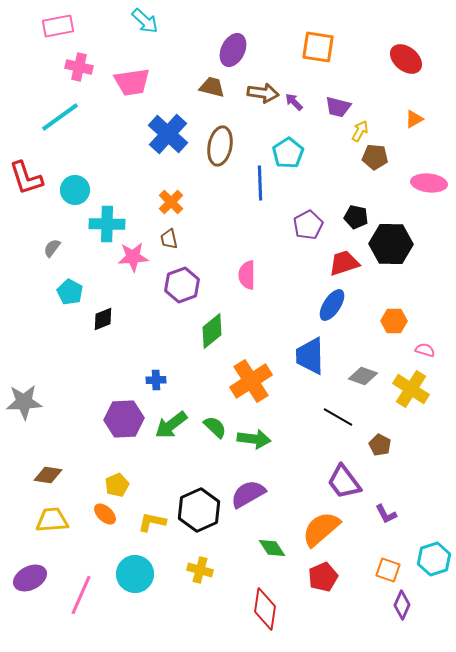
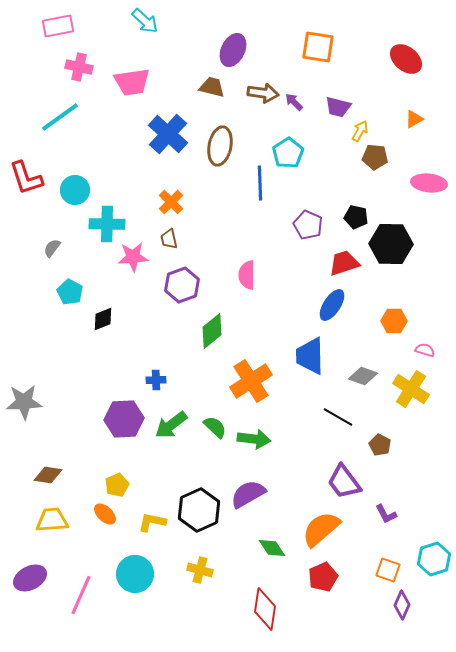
purple pentagon at (308, 225): rotated 20 degrees counterclockwise
